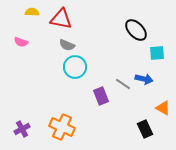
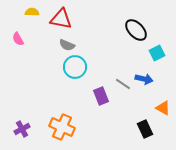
pink semicircle: moved 3 px left, 3 px up; rotated 40 degrees clockwise
cyan square: rotated 21 degrees counterclockwise
